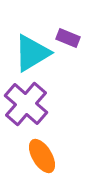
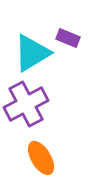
purple cross: rotated 21 degrees clockwise
orange ellipse: moved 1 px left, 2 px down
